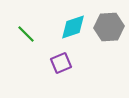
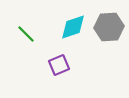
purple square: moved 2 px left, 2 px down
